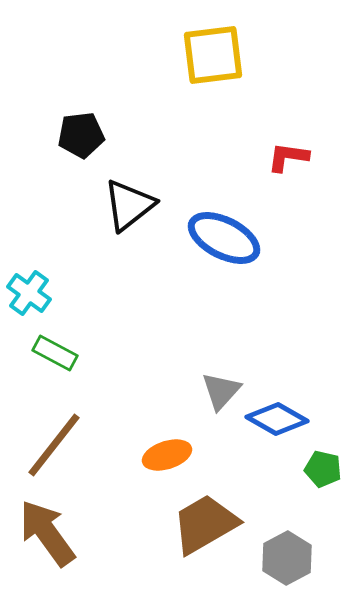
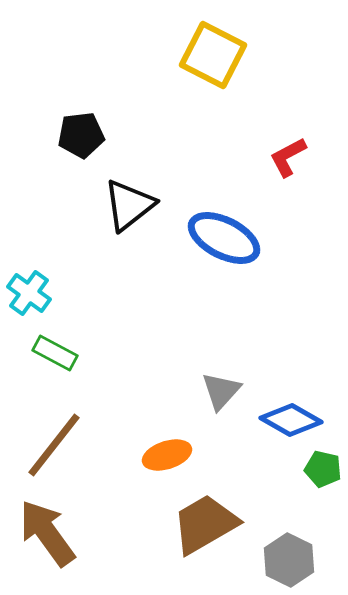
yellow square: rotated 34 degrees clockwise
red L-shape: rotated 36 degrees counterclockwise
blue diamond: moved 14 px right, 1 px down
gray hexagon: moved 2 px right, 2 px down; rotated 6 degrees counterclockwise
